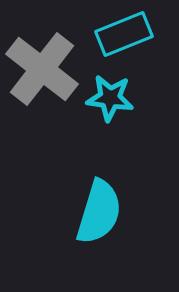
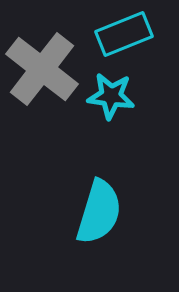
cyan star: moved 1 px right, 2 px up
